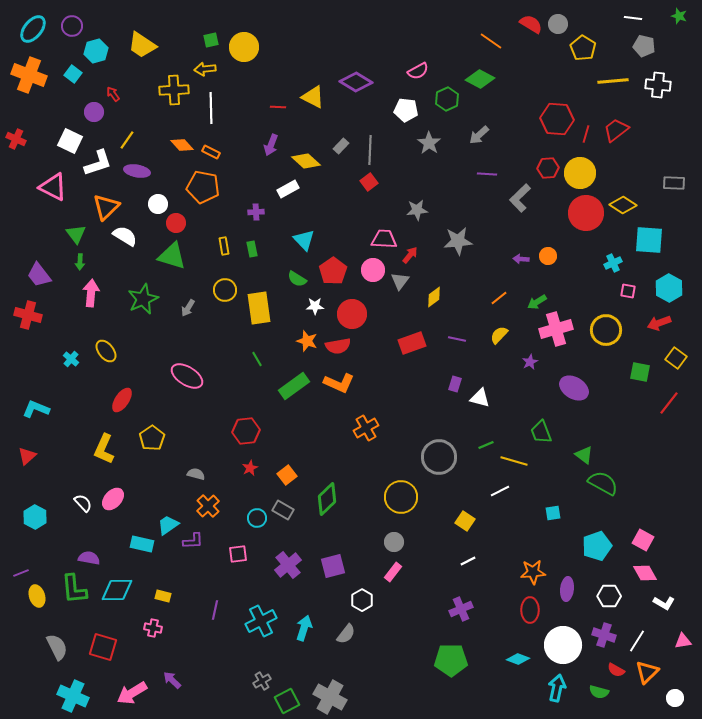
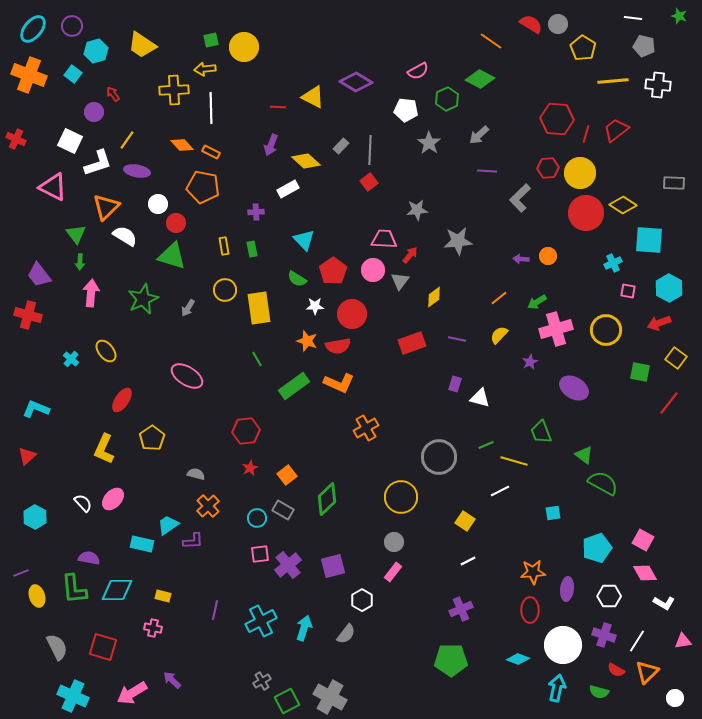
purple line at (487, 174): moved 3 px up
cyan pentagon at (597, 546): moved 2 px down
pink square at (238, 554): moved 22 px right
